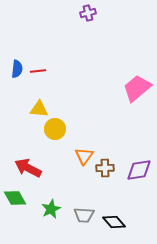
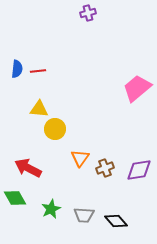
orange triangle: moved 4 px left, 2 px down
brown cross: rotated 18 degrees counterclockwise
black diamond: moved 2 px right, 1 px up
